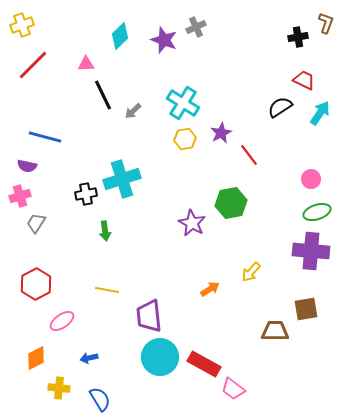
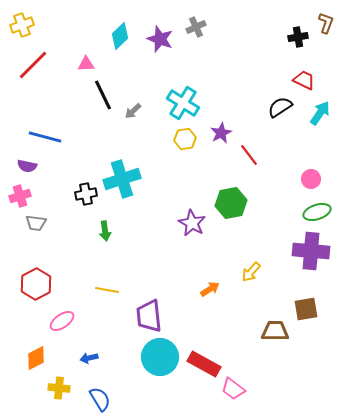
purple star at (164, 40): moved 4 px left, 1 px up
gray trapezoid at (36, 223): rotated 115 degrees counterclockwise
